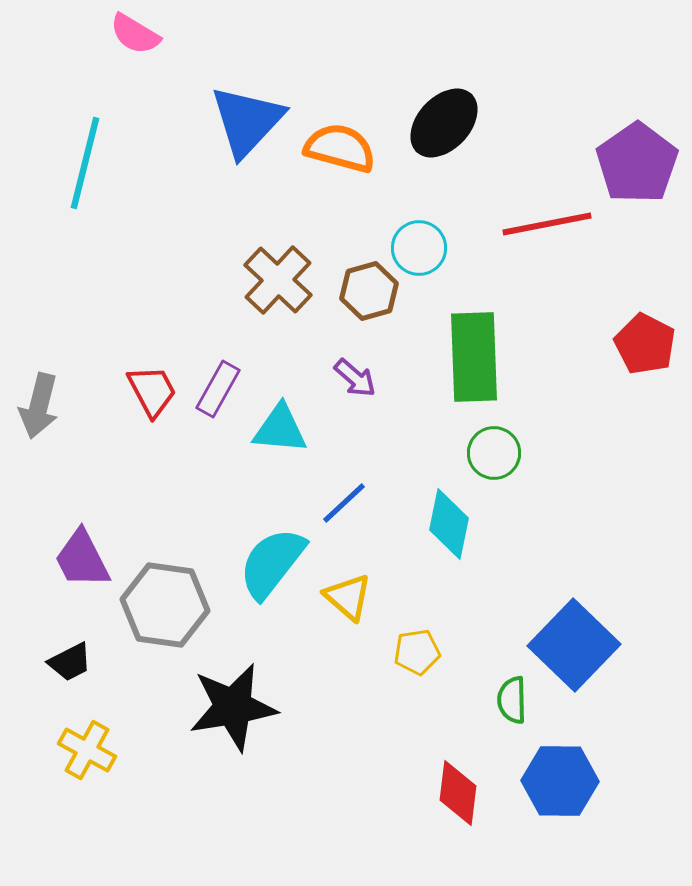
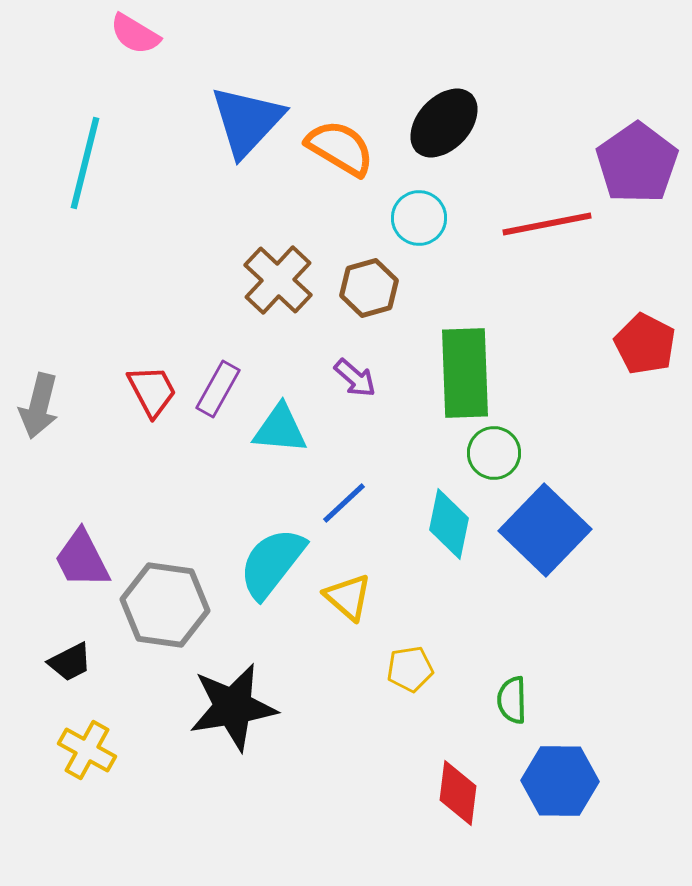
orange semicircle: rotated 16 degrees clockwise
cyan circle: moved 30 px up
brown hexagon: moved 3 px up
green rectangle: moved 9 px left, 16 px down
blue square: moved 29 px left, 115 px up
yellow pentagon: moved 7 px left, 17 px down
